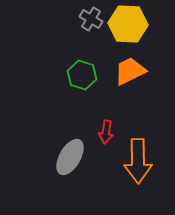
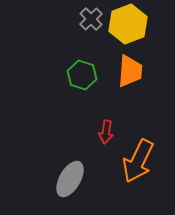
gray cross: rotated 15 degrees clockwise
yellow hexagon: rotated 24 degrees counterclockwise
orange trapezoid: rotated 120 degrees clockwise
gray ellipse: moved 22 px down
orange arrow: rotated 27 degrees clockwise
